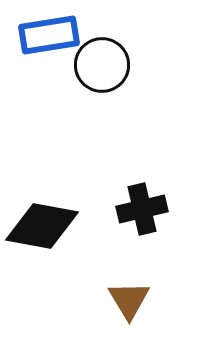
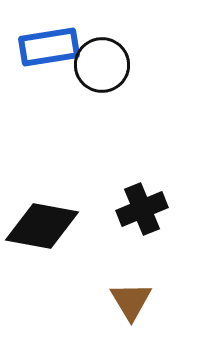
blue rectangle: moved 12 px down
black cross: rotated 9 degrees counterclockwise
brown triangle: moved 2 px right, 1 px down
